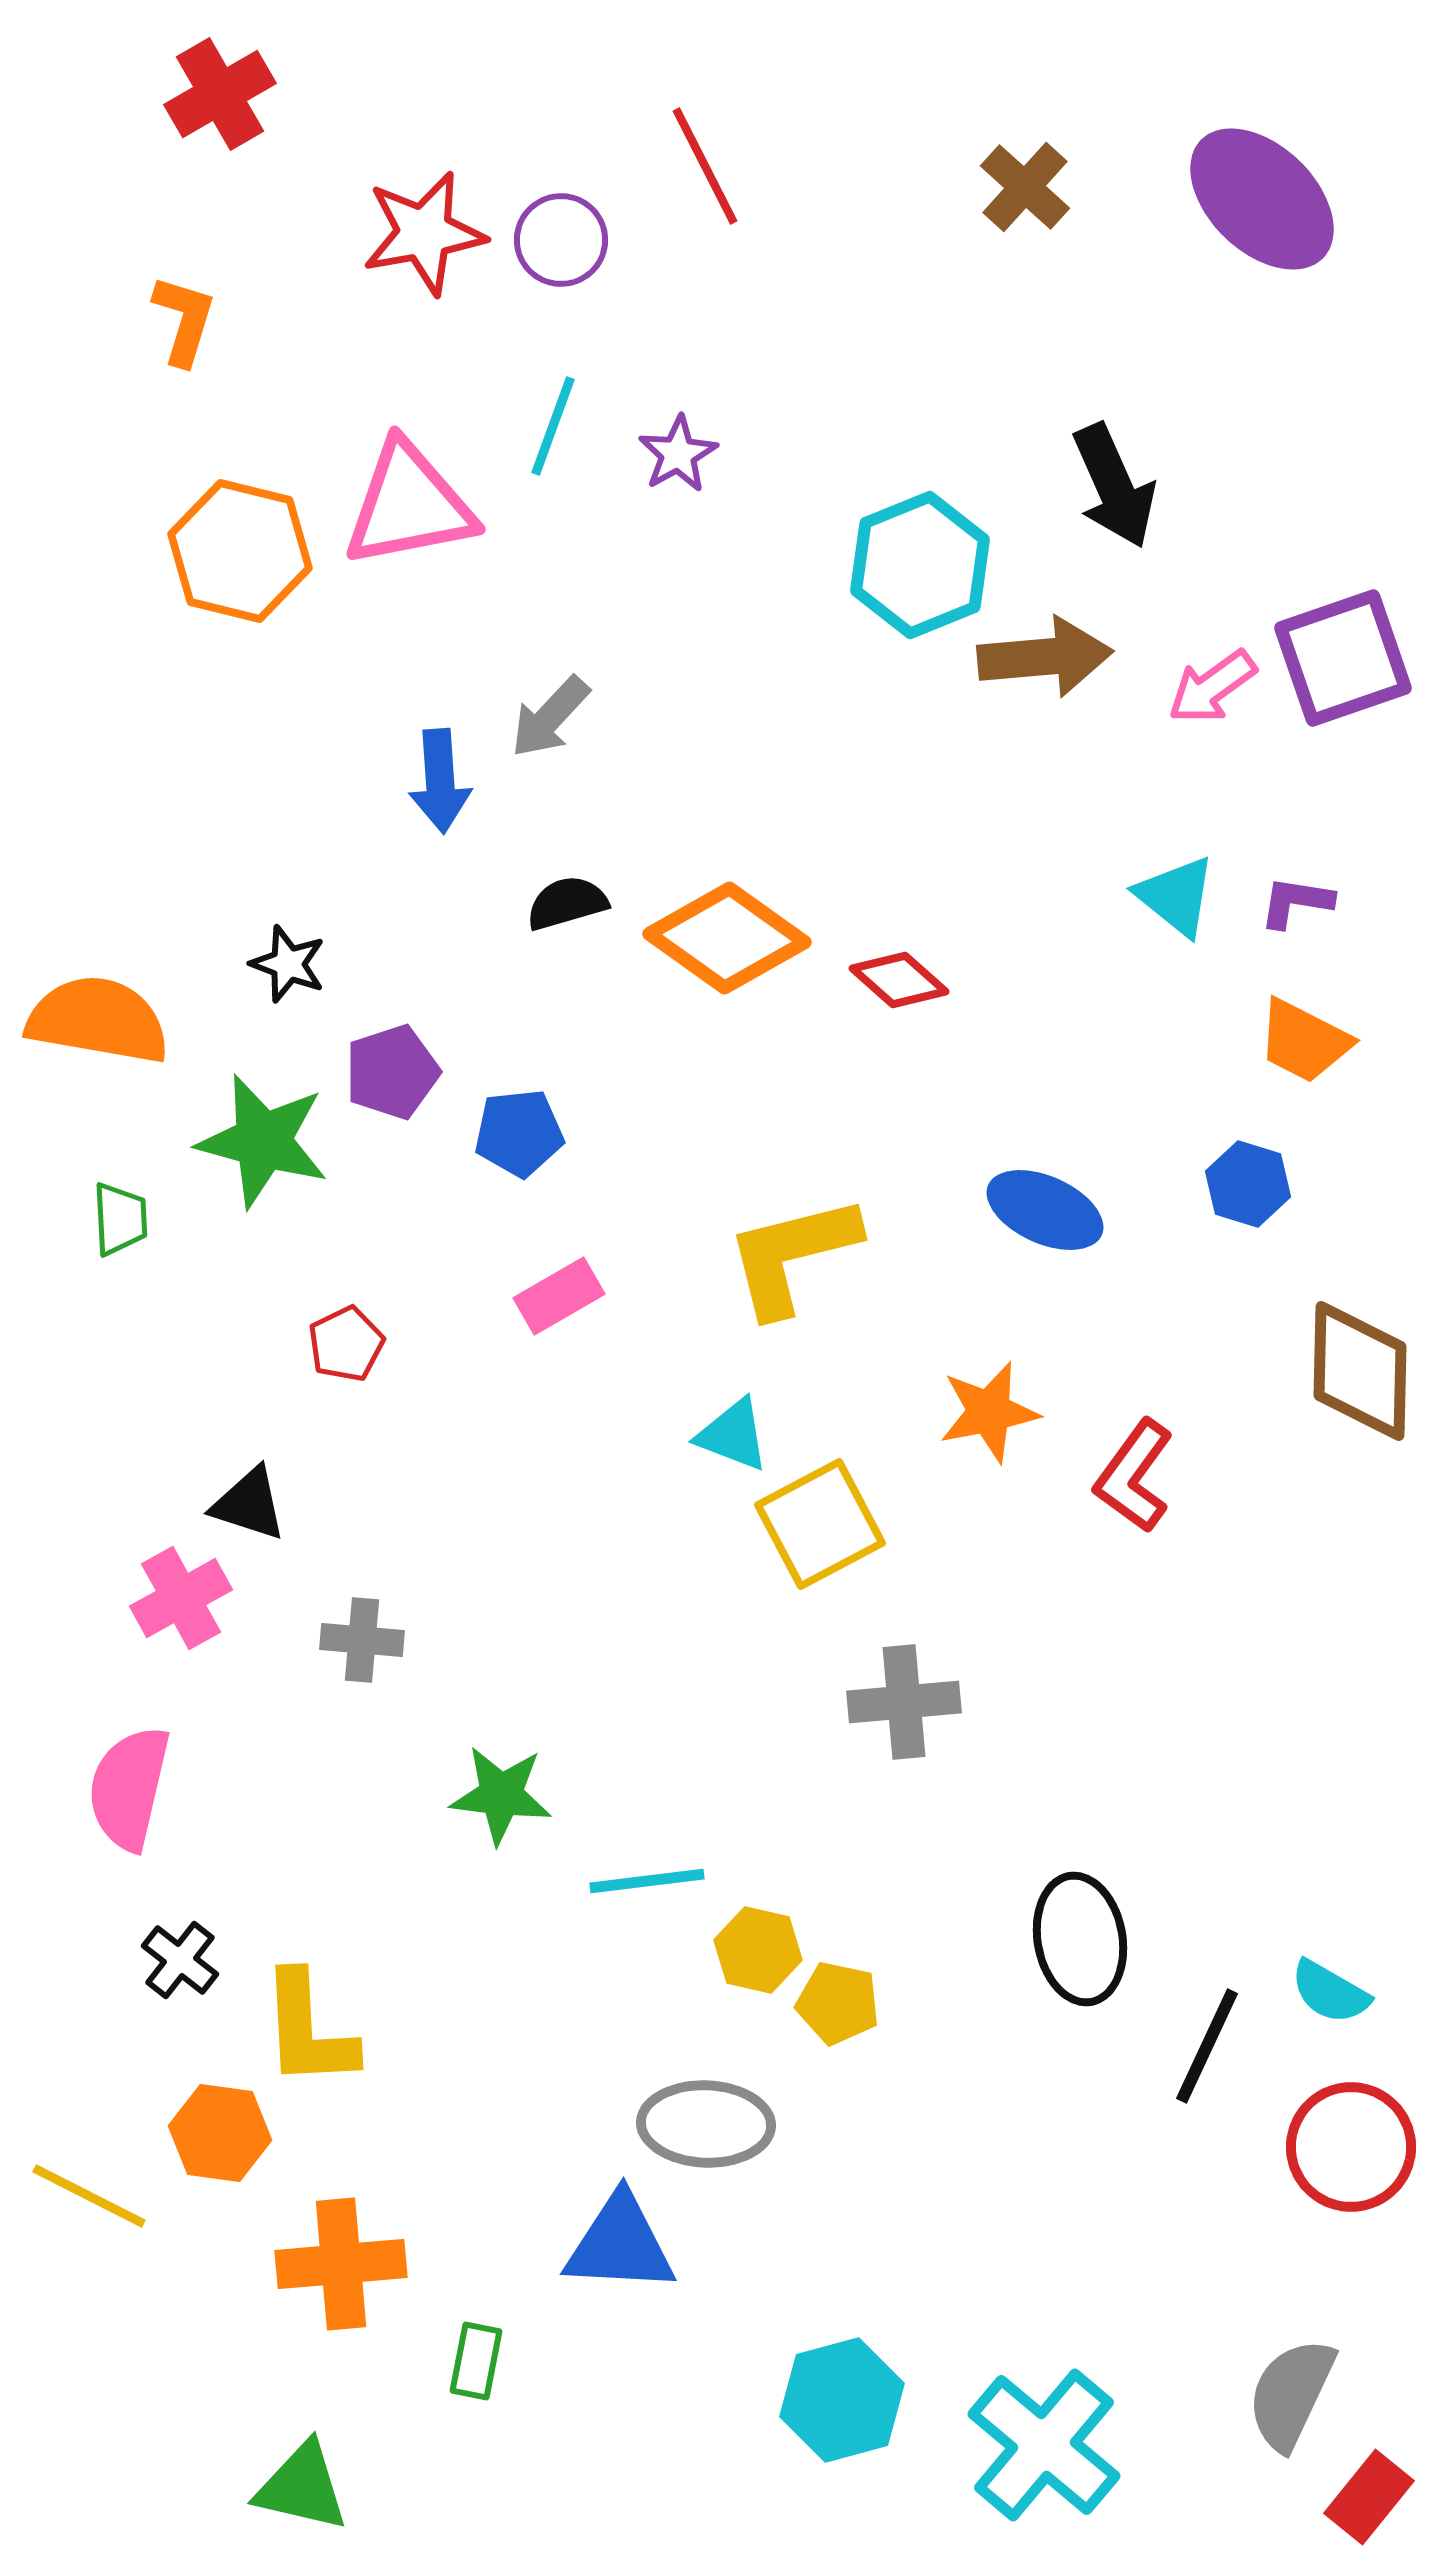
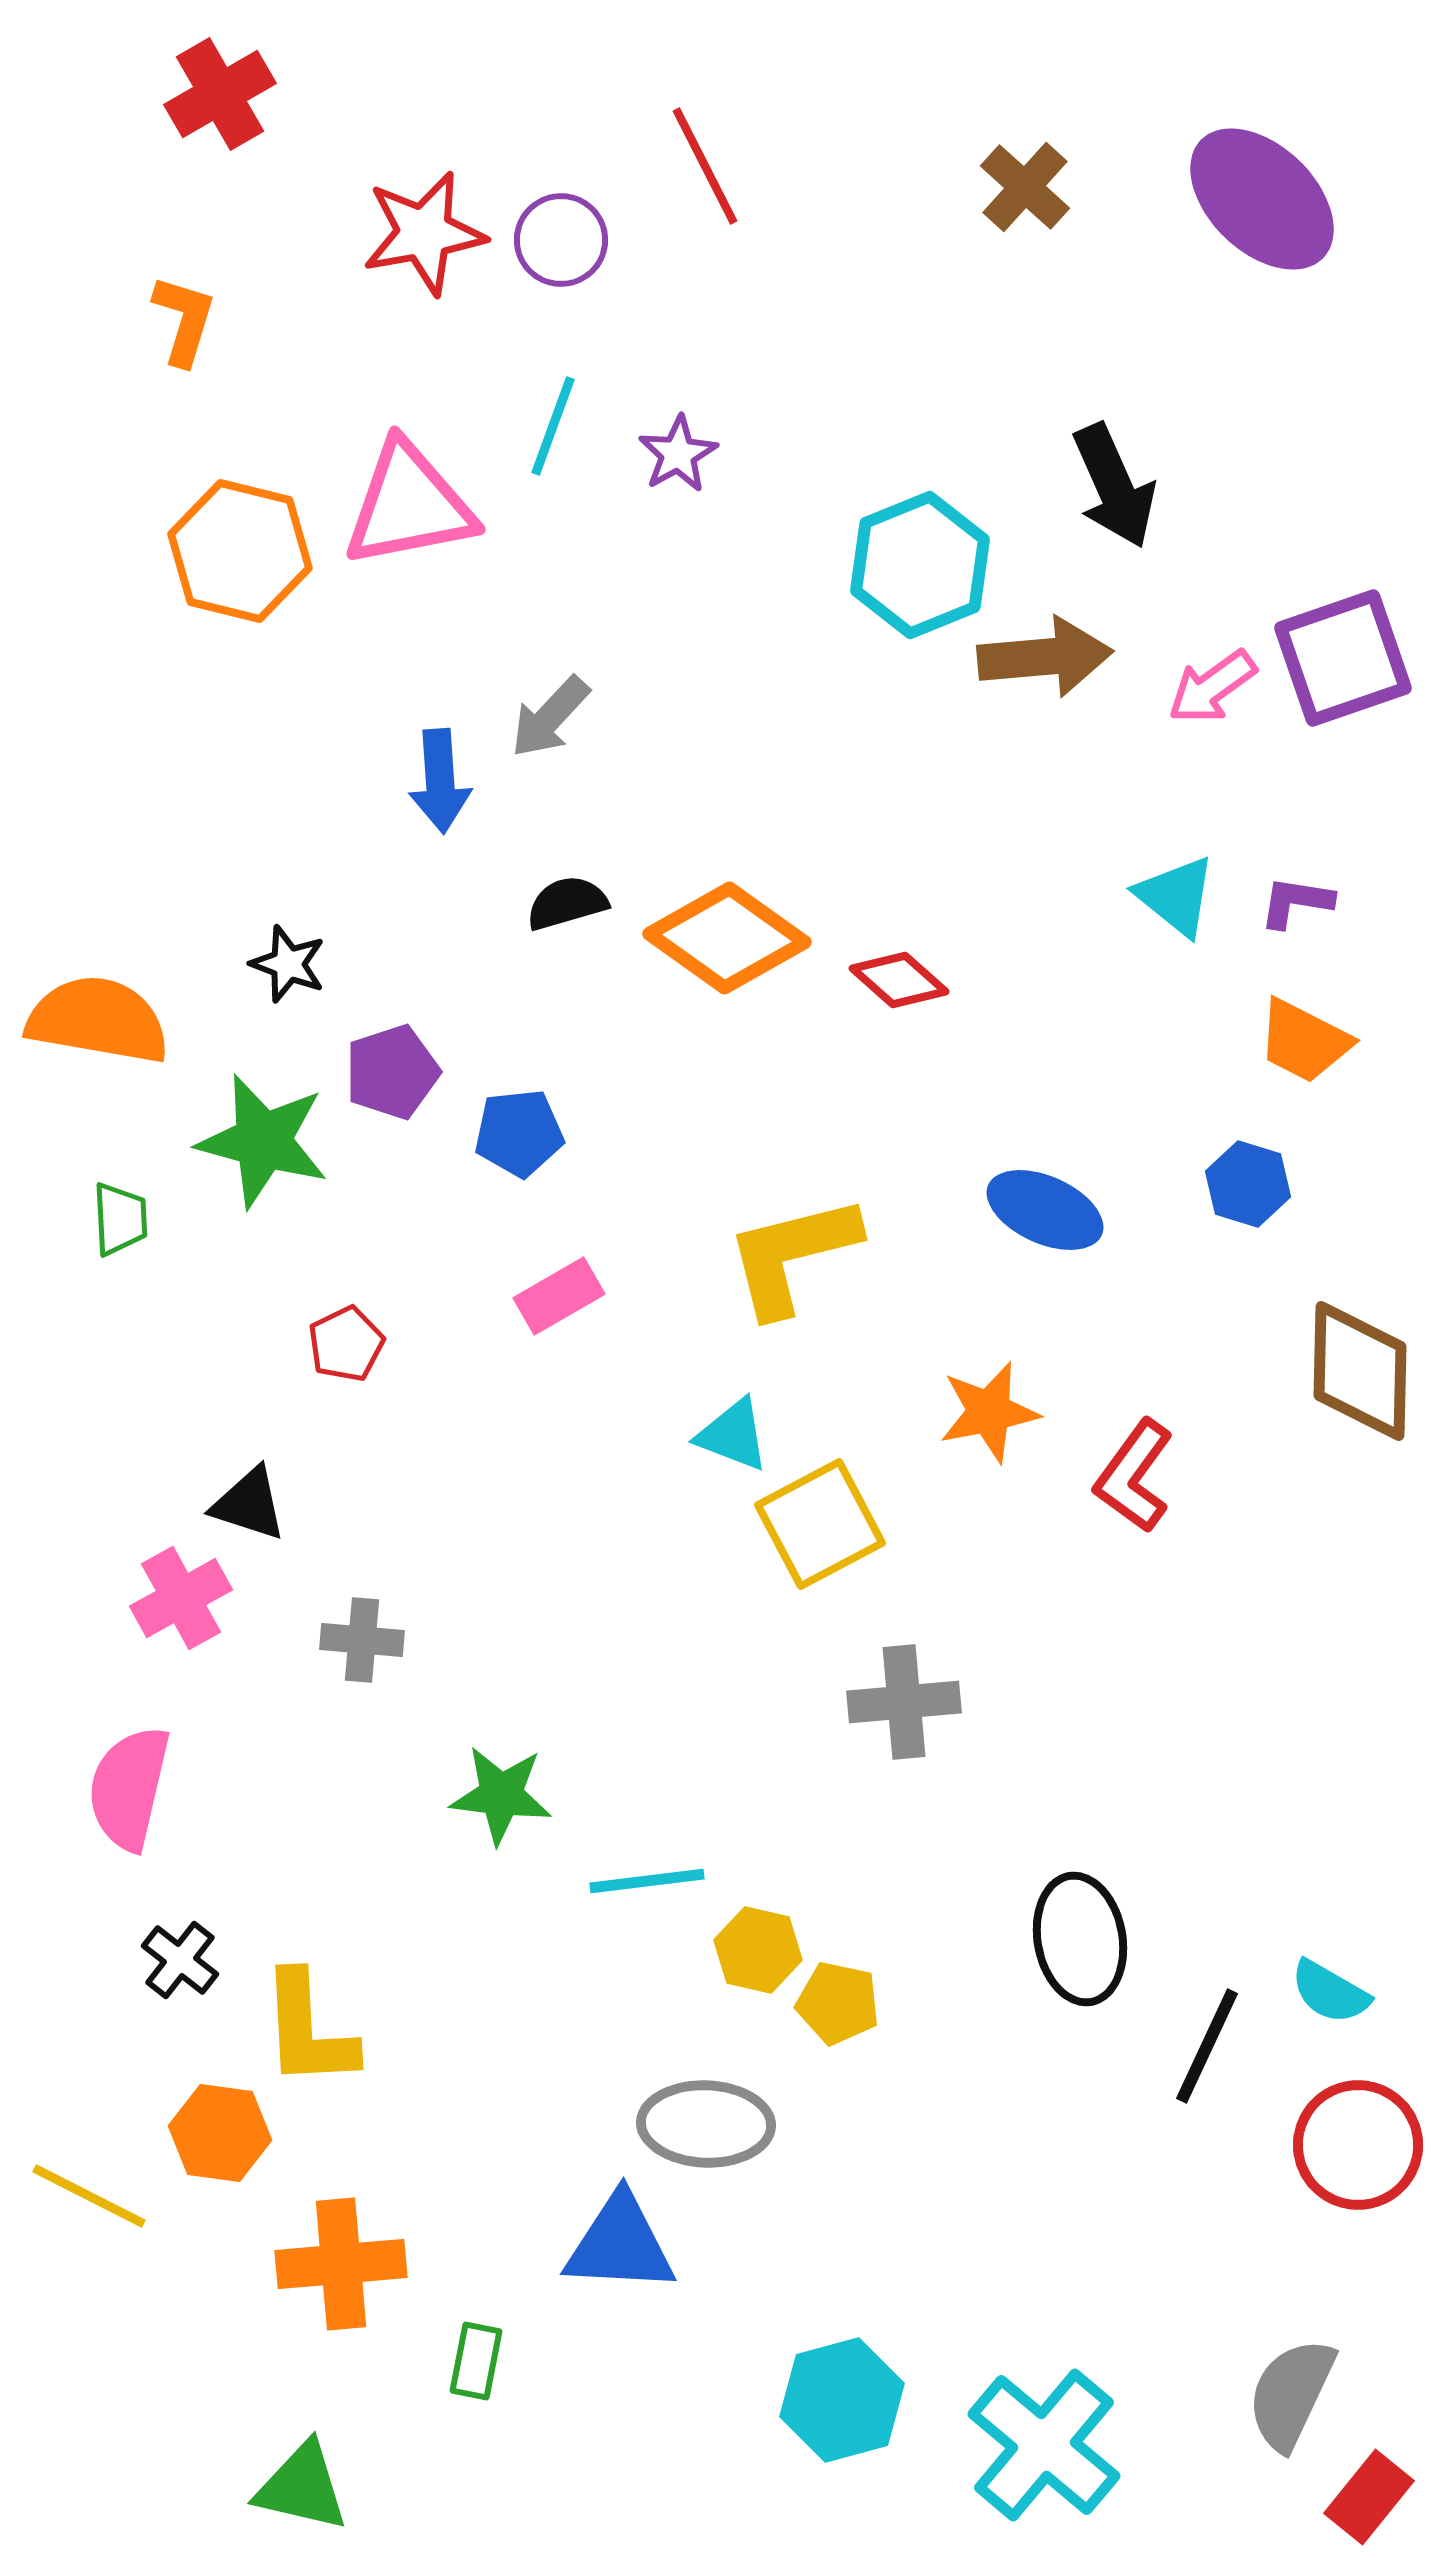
red circle at (1351, 2147): moved 7 px right, 2 px up
